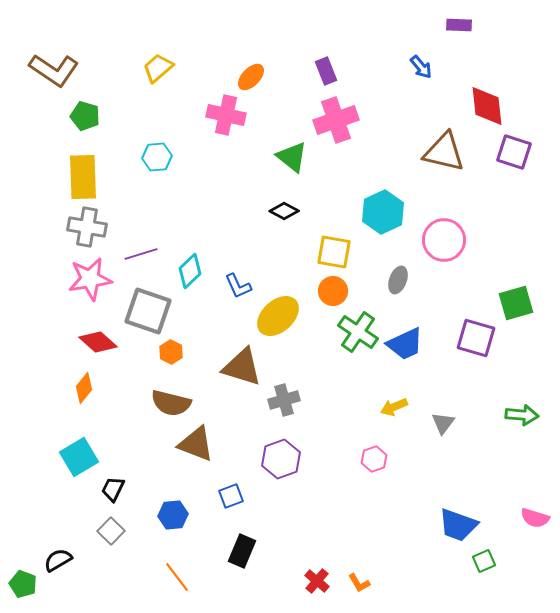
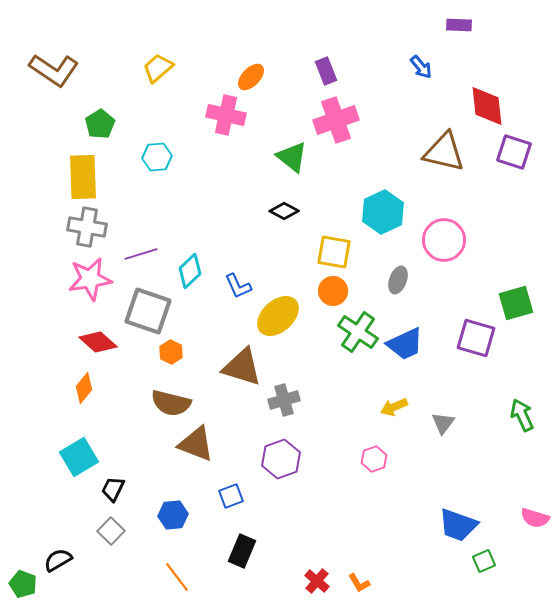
green pentagon at (85, 116): moved 15 px right, 8 px down; rotated 24 degrees clockwise
green arrow at (522, 415): rotated 120 degrees counterclockwise
